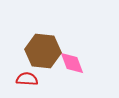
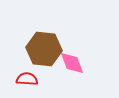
brown hexagon: moved 1 px right, 2 px up
